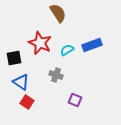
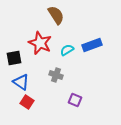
brown semicircle: moved 2 px left, 2 px down
